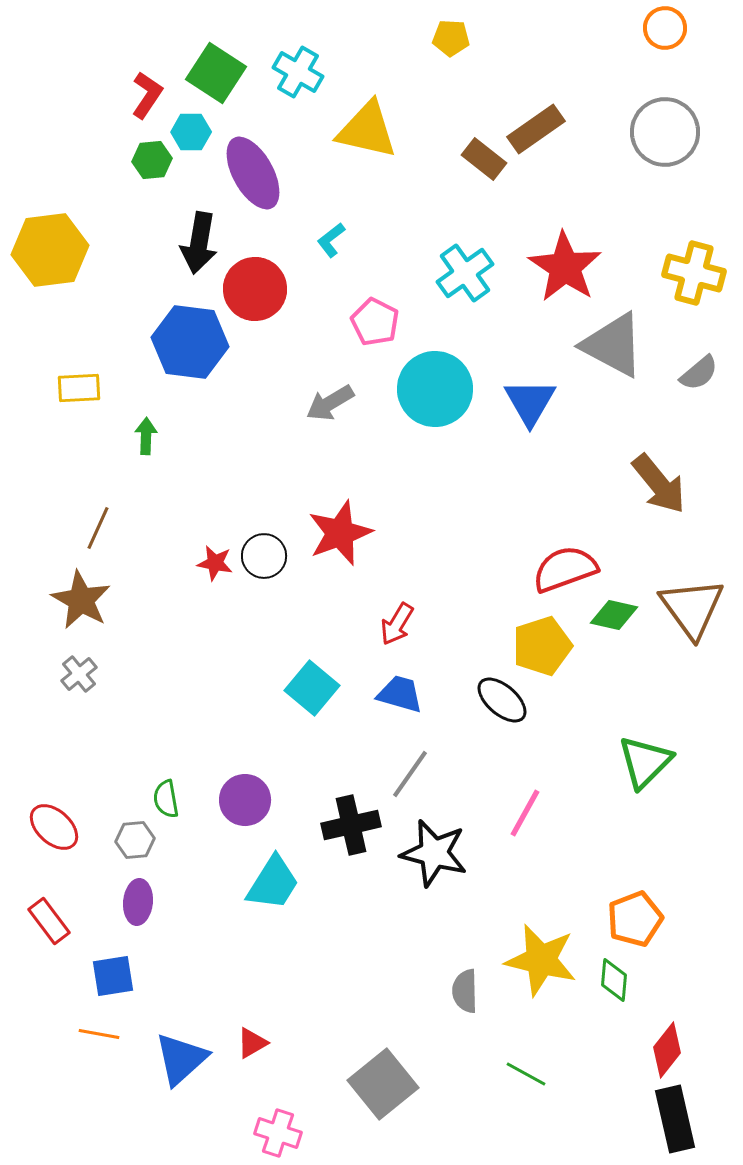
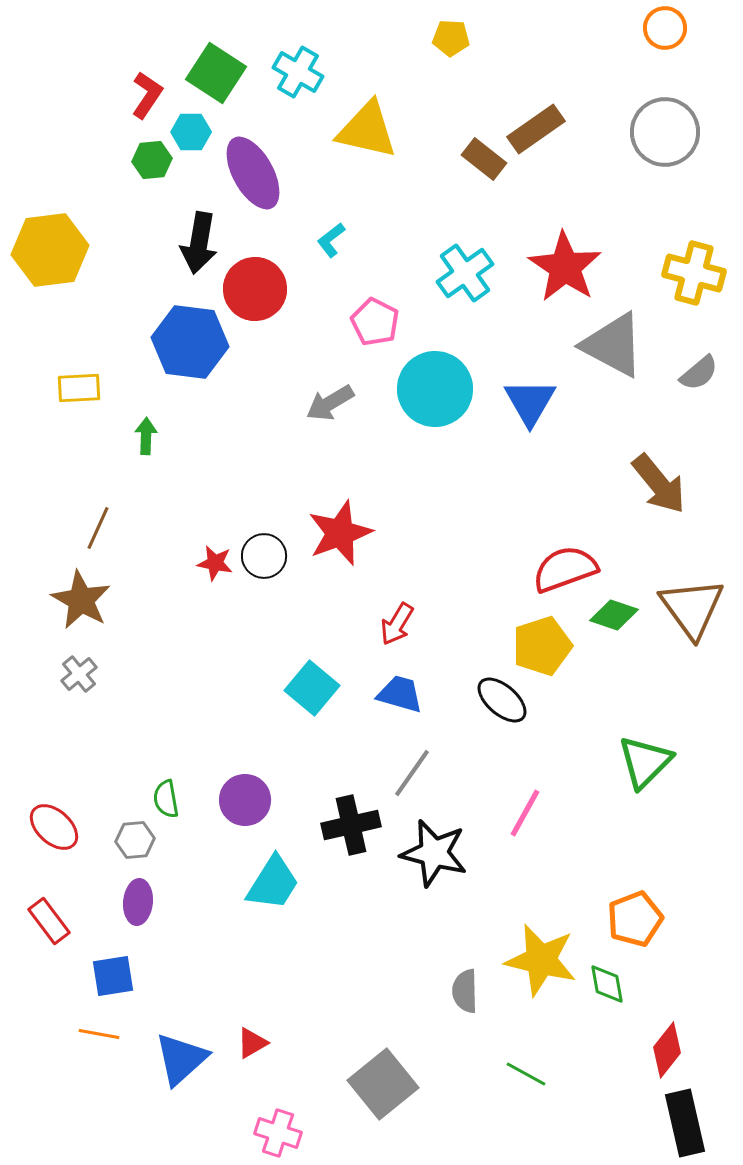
green diamond at (614, 615): rotated 6 degrees clockwise
gray line at (410, 774): moved 2 px right, 1 px up
green diamond at (614, 980): moved 7 px left, 4 px down; rotated 15 degrees counterclockwise
black rectangle at (675, 1119): moved 10 px right, 4 px down
